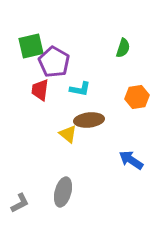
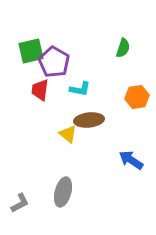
green square: moved 5 px down
